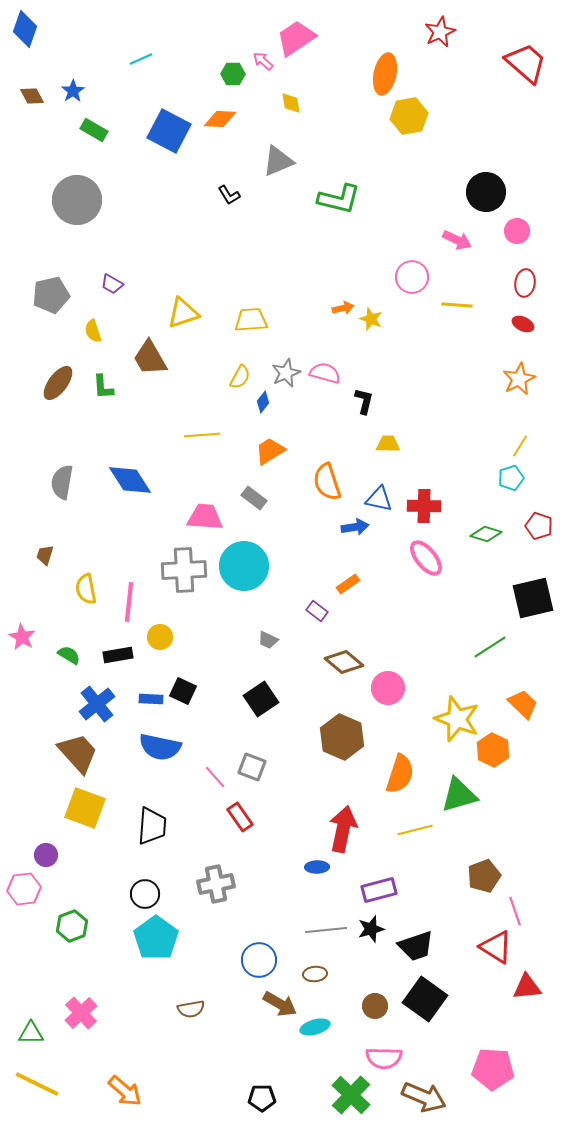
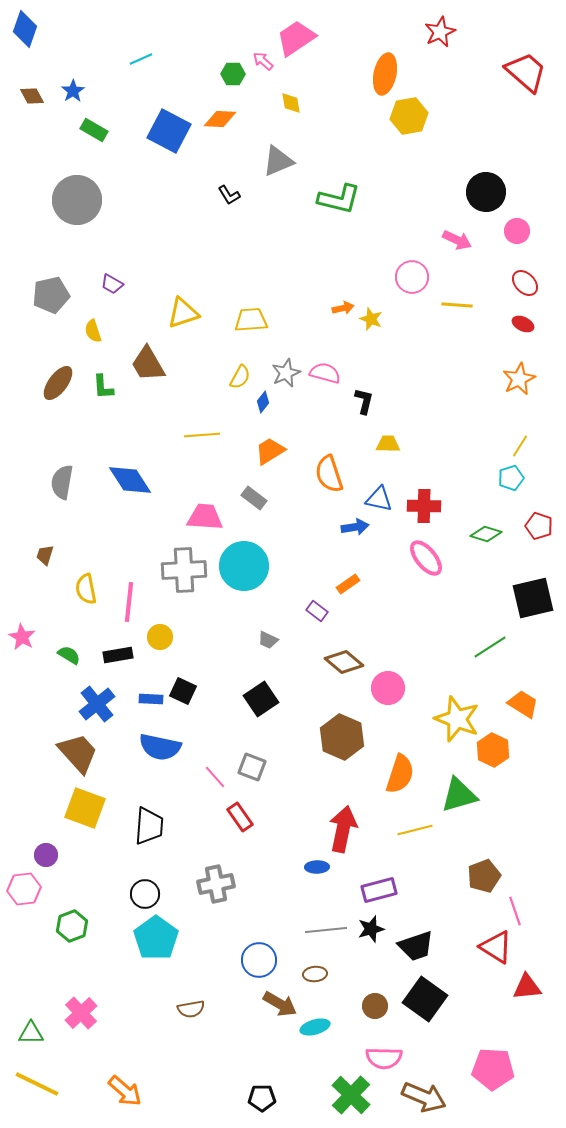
red trapezoid at (526, 63): moved 9 px down
red ellipse at (525, 283): rotated 52 degrees counterclockwise
brown trapezoid at (150, 358): moved 2 px left, 6 px down
orange semicircle at (327, 482): moved 2 px right, 8 px up
orange trapezoid at (523, 704): rotated 12 degrees counterclockwise
black trapezoid at (152, 826): moved 3 px left
